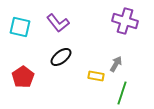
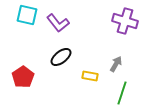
cyan square: moved 7 px right, 12 px up
yellow rectangle: moved 6 px left
